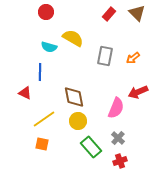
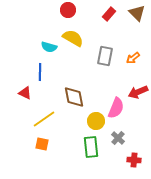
red circle: moved 22 px right, 2 px up
yellow circle: moved 18 px right
green rectangle: rotated 35 degrees clockwise
red cross: moved 14 px right, 1 px up; rotated 24 degrees clockwise
